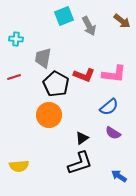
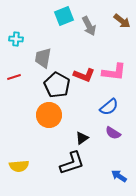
pink L-shape: moved 2 px up
black pentagon: moved 1 px right, 1 px down
black L-shape: moved 8 px left
